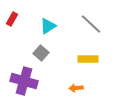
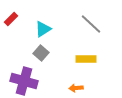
red rectangle: moved 1 px left; rotated 16 degrees clockwise
cyan triangle: moved 5 px left, 3 px down
yellow rectangle: moved 2 px left
